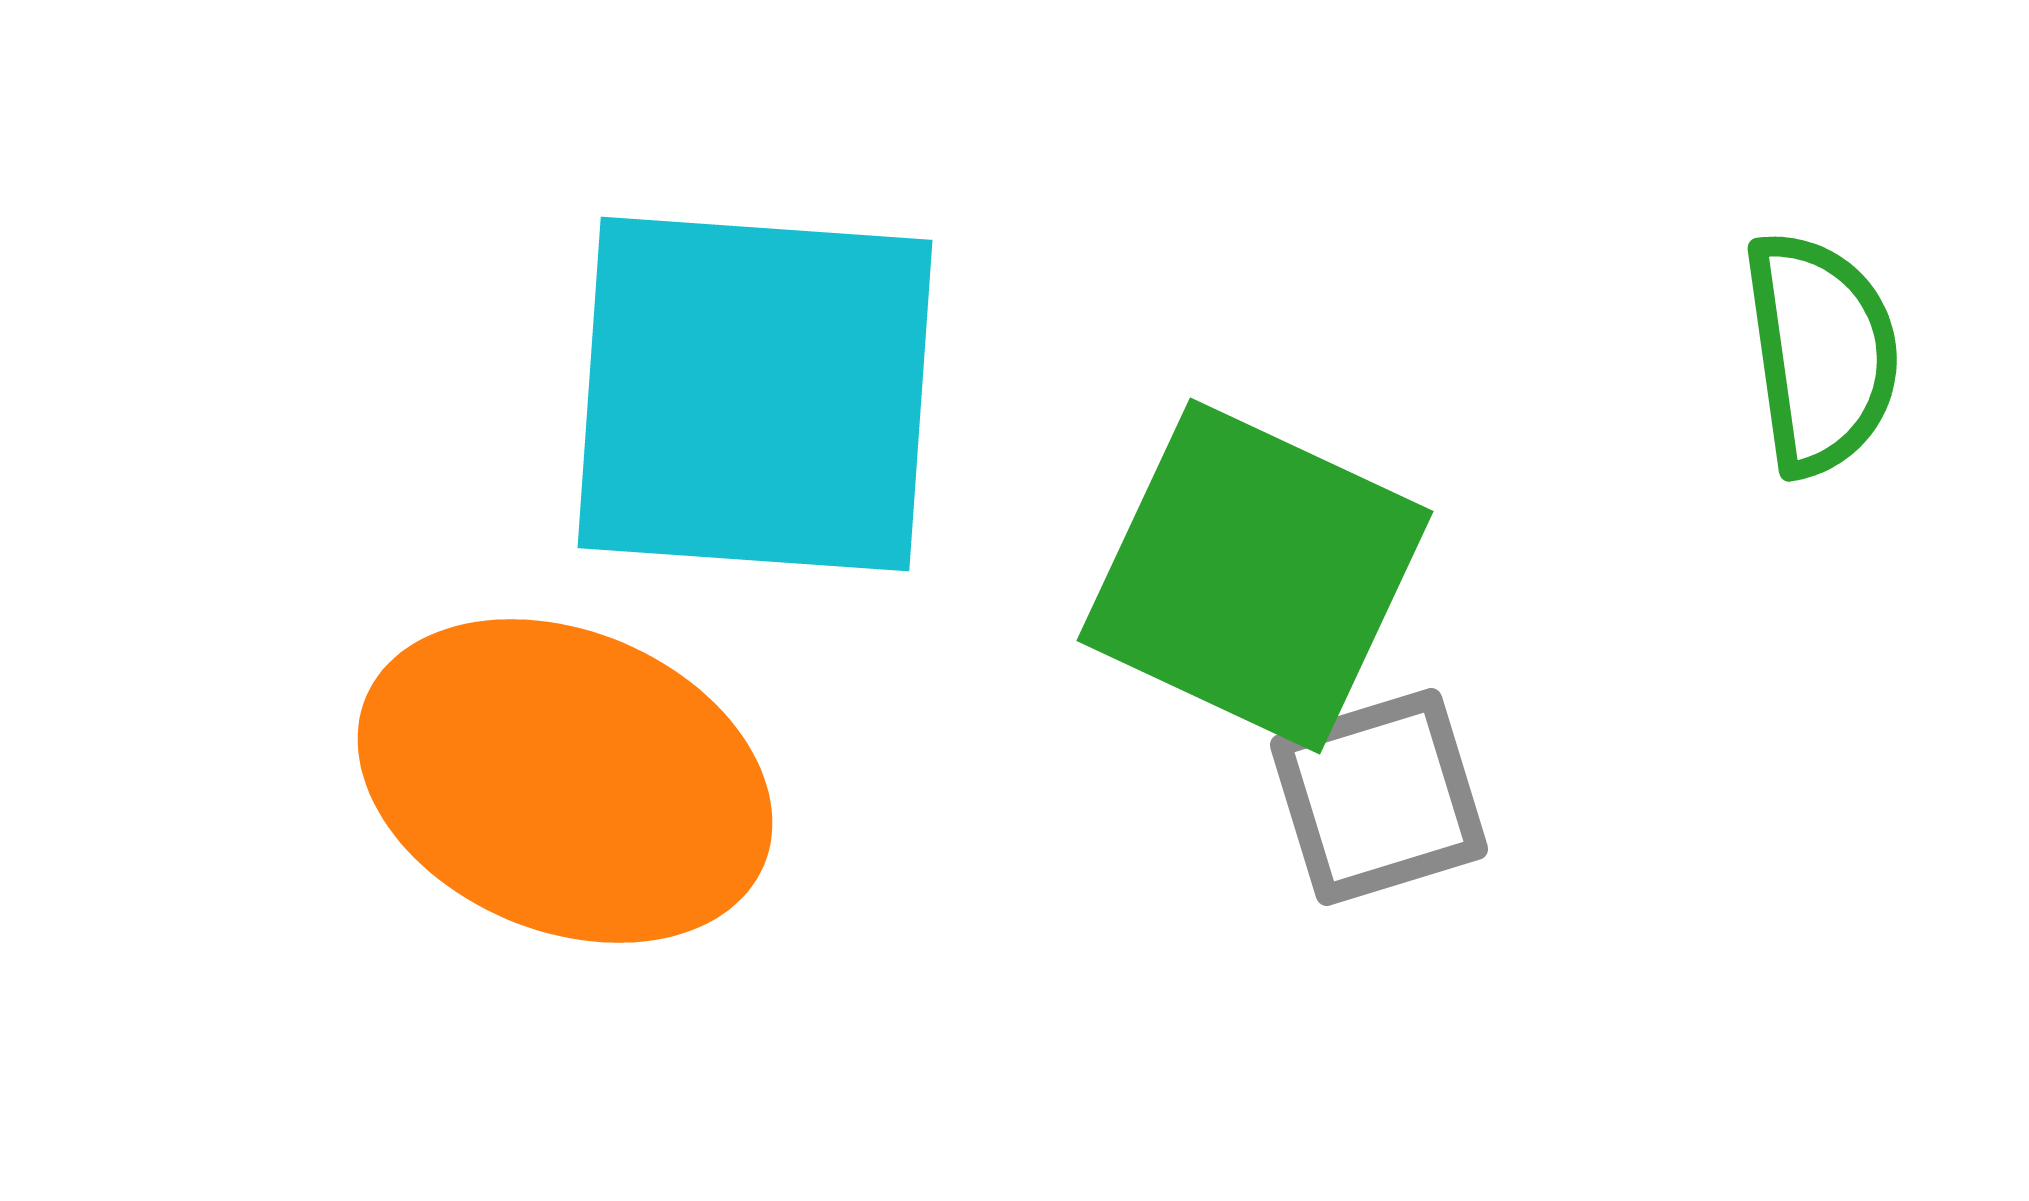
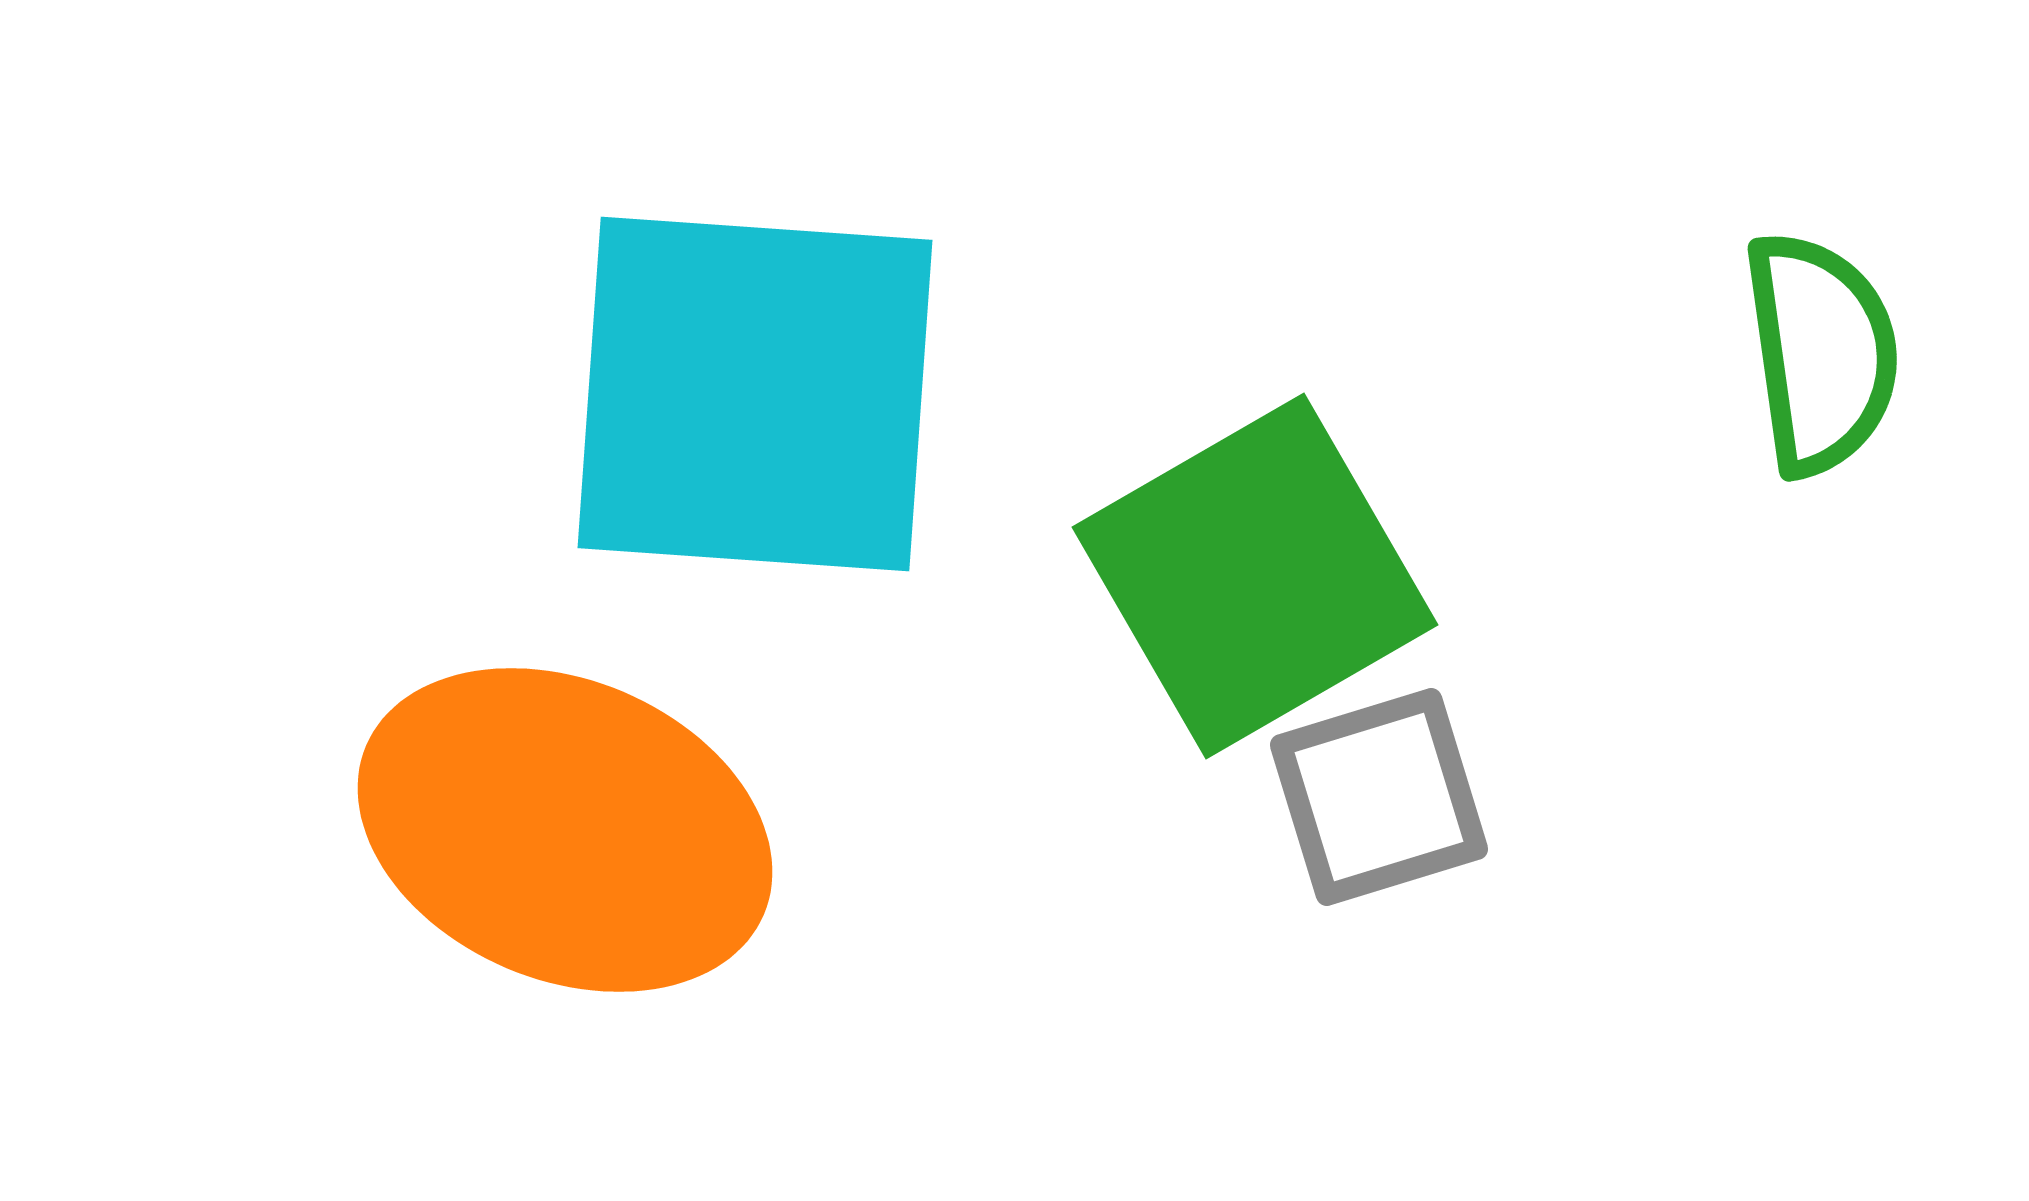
green square: rotated 35 degrees clockwise
orange ellipse: moved 49 px down
